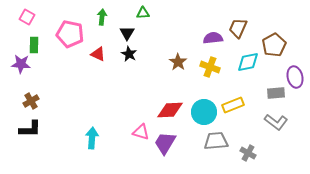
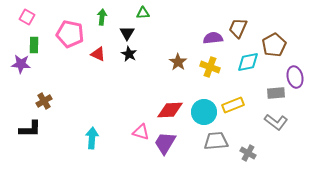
brown cross: moved 13 px right
